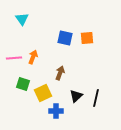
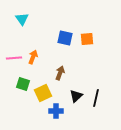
orange square: moved 1 px down
